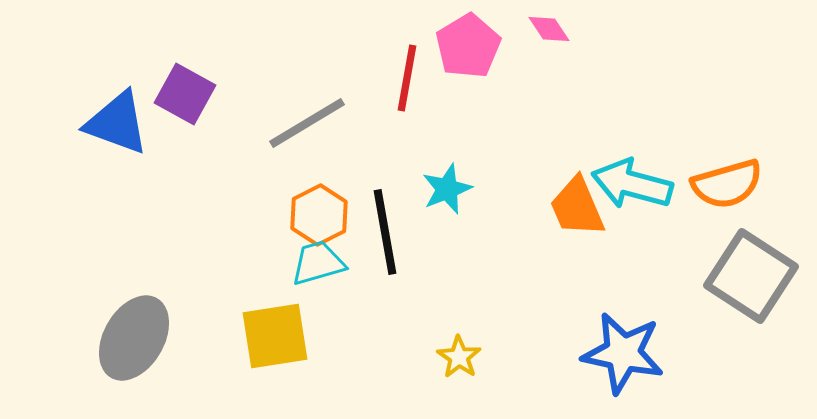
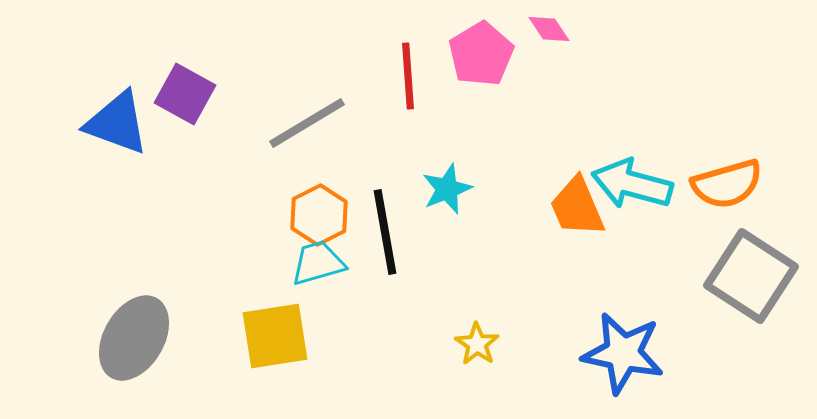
pink pentagon: moved 13 px right, 8 px down
red line: moved 1 px right, 2 px up; rotated 14 degrees counterclockwise
yellow star: moved 18 px right, 13 px up
